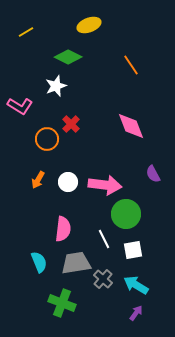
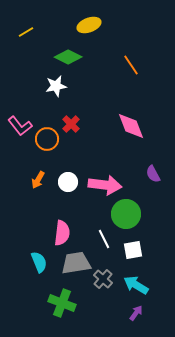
white star: rotated 10 degrees clockwise
pink L-shape: moved 20 px down; rotated 20 degrees clockwise
pink semicircle: moved 1 px left, 4 px down
